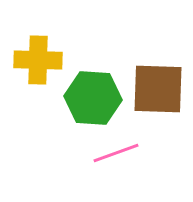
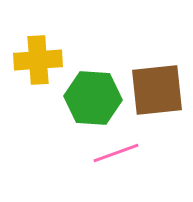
yellow cross: rotated 6 degrees counterclockwise
brown square: moved 1 px left, 1 px down; rotated 8 degrees counterclockwise
